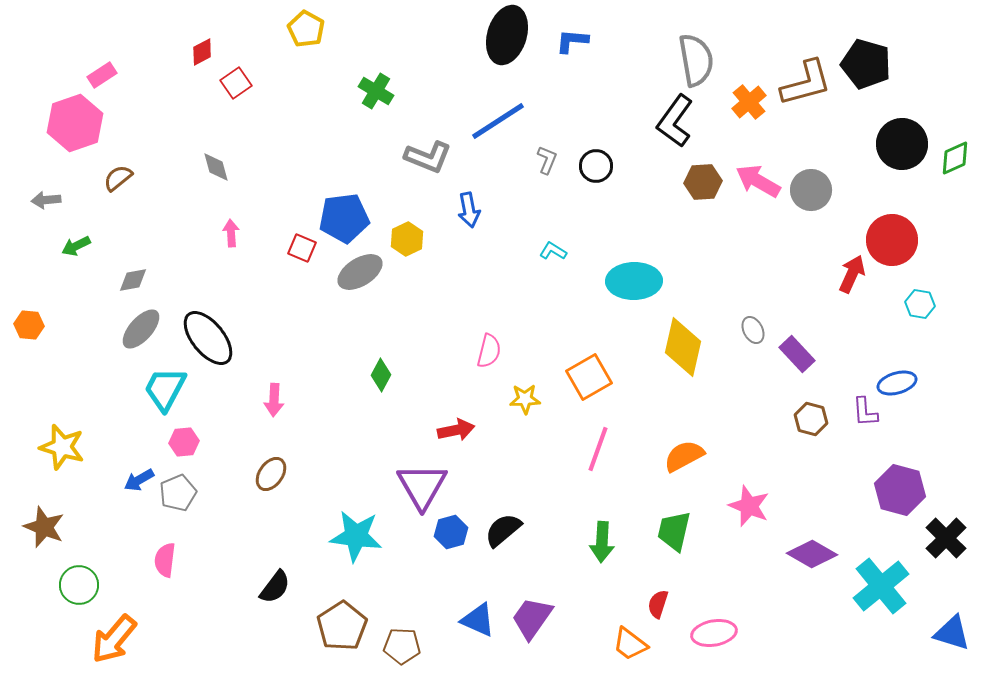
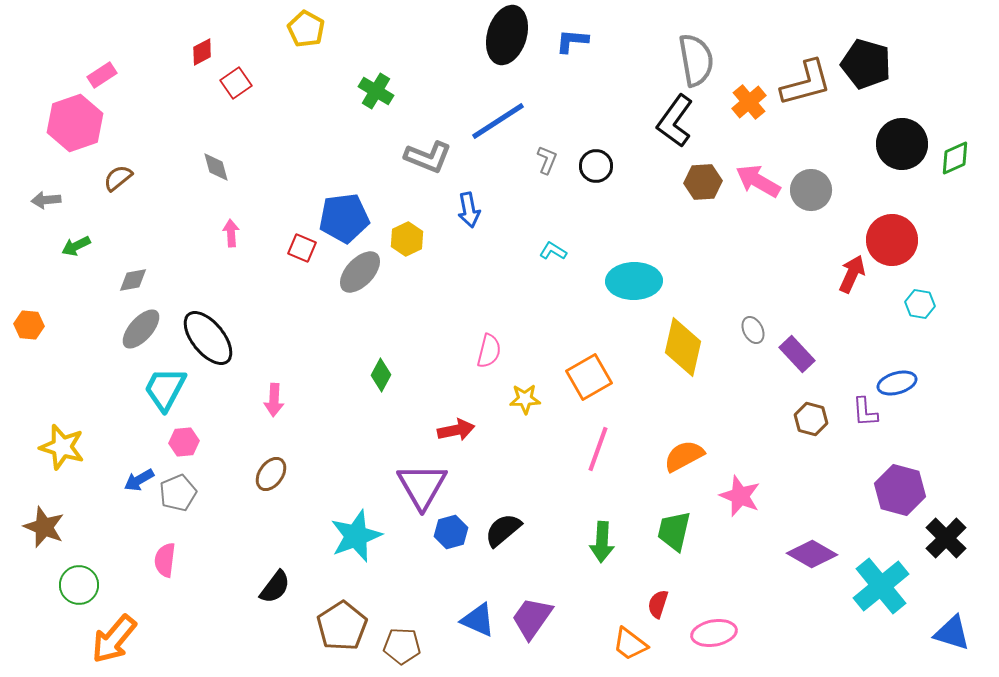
gray ellipse at (360, 272): rotated 15 degrees counterclockwise
pink star at (749, 506): moved 9 px left, 10 px up
cyan star at (356, 536): rotated 28 degrees counterclockwise
